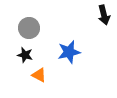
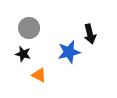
black arrow: moved 14 px left, 19 px down
black star: moved 2 px left, 1 px up
